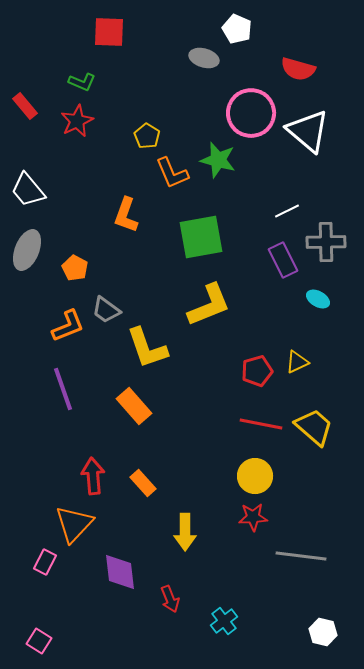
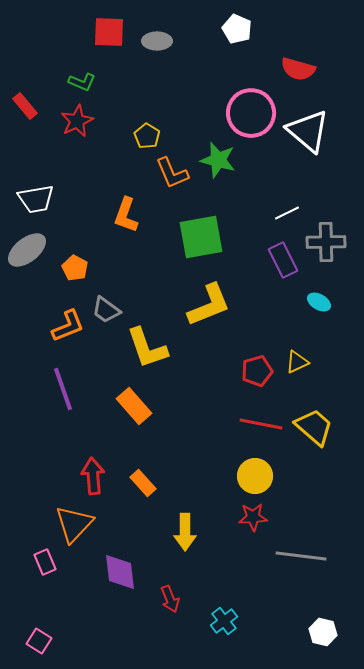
gray ellipse at (204, 58): moved 47 px left, 17 px up; rotated 16 degrees counterclockwise
white trapezoid at (28, 190): moved 8 px right, 9 px down; rotated 60 degrees counterclockwise
white line at (287, 211): moved 2 px down
gray ellipse at (27, 250): rotated 30 degrees clockwise
cyan ellipse at (318, 299): moved 1 px right, 3 px down
pink rectangle at (45, 562): rotated 50 degrees counterclockwise
